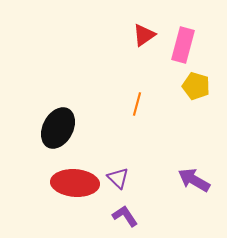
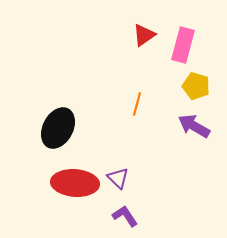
purple arrow: moved 54 px up
